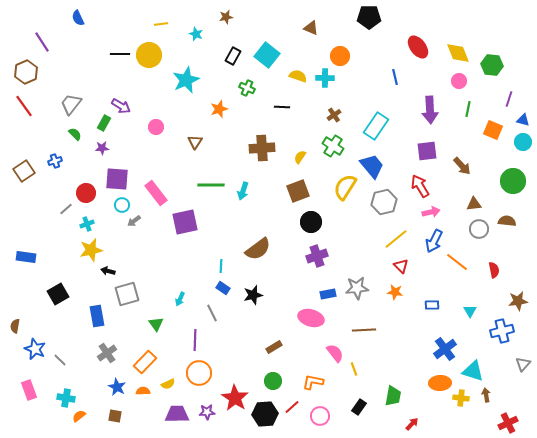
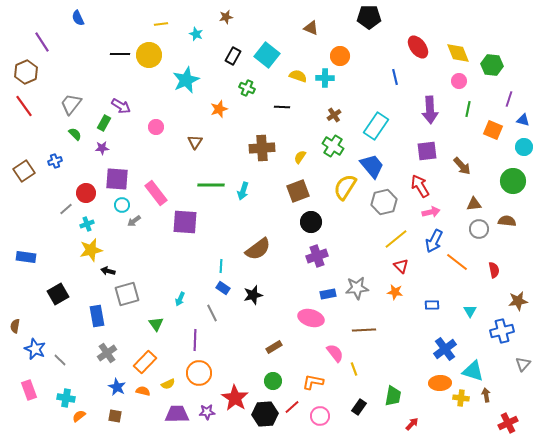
cyan circle at (523, 142): moved 1 px right, 5 px down
purple square at (185, 222): rotated 16 degrees clockwise
orange semicircle at (143, 391): rotated 16 degrees clockwise
